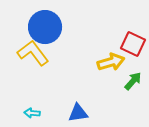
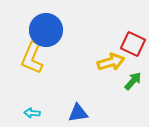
blue circle: moved 1 px right, 3 px down
yellow L-shape: moved 1 px left, 5 px down; rotated 120 degrees counterclockwise
